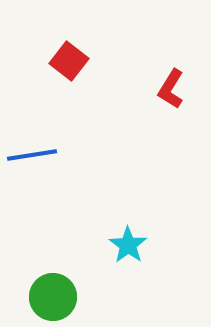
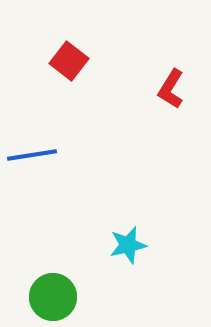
cyan star: rotated 24 degrees clockwise
